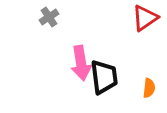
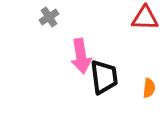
red triangle: rotated 36 degrees clockwise
pink arrow: moved 7 px up
